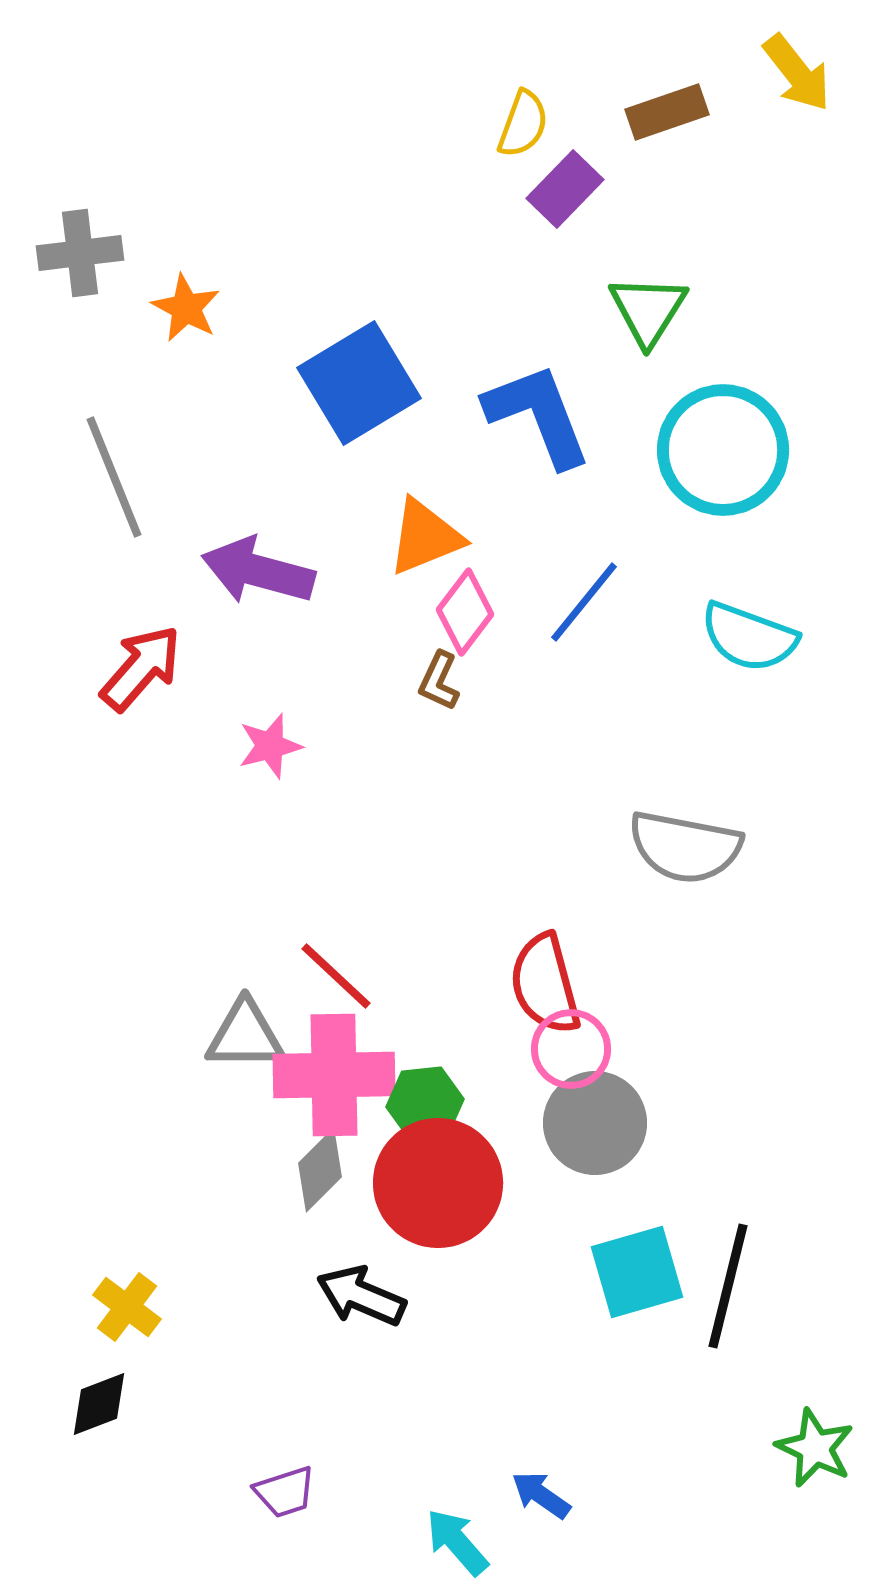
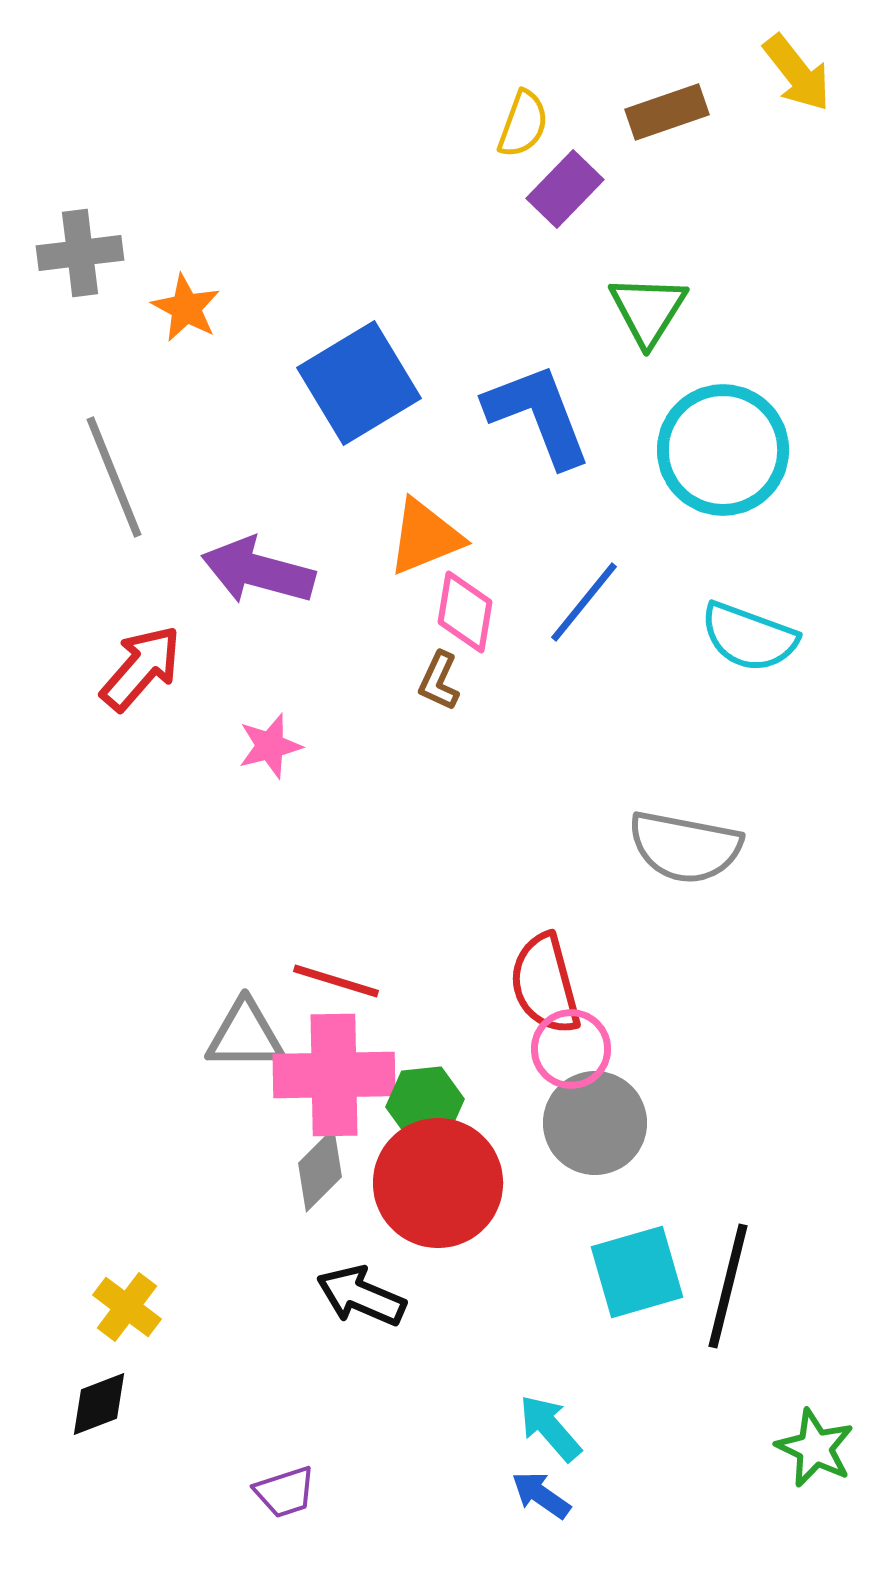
pink diamond: rotated 28 degrees counterclockwise
red line: moved 5 px down; rotated 26 degrees counterclockwise
cyan arrow: moved 93 px right, 114 px up
